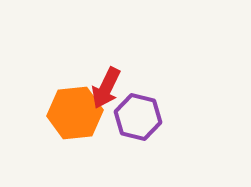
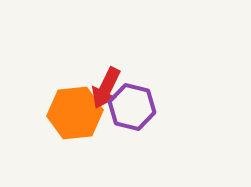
purple hexagon: moved 6 px left, 10 px up
